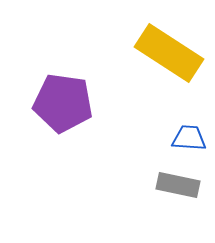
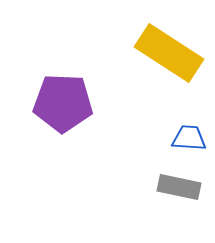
purple pentagon: rotated 6 degrees counterclockwise
gray rectangle: moved 1 px right, 2 px down
